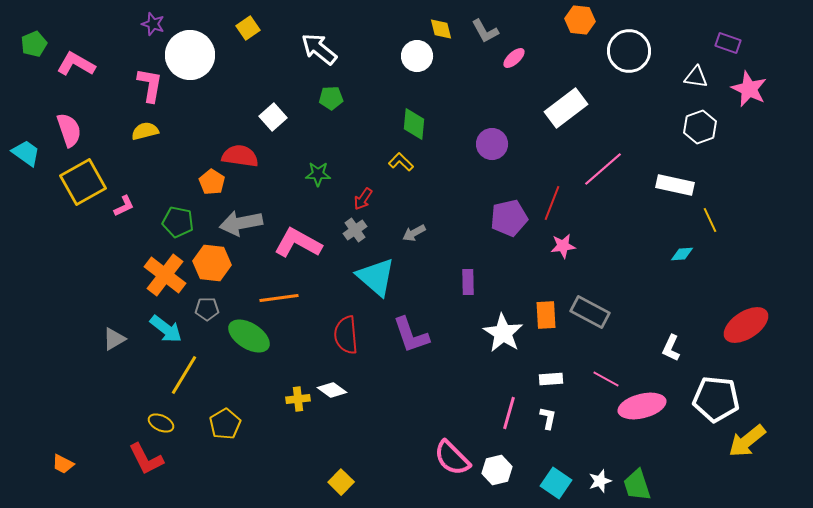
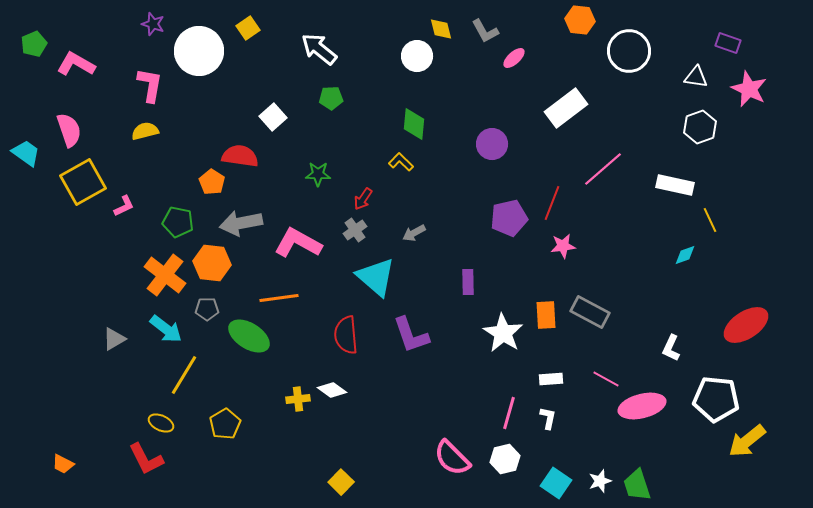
white circle at (190, 55): moved 9 px right, 4 px up
cyan diamond at (682, 254): moved 3 px right, 1 px down; rotated 15 degrees counterclockwise
white hexagon at (497, 470): moved 8 px right, 11 px up
